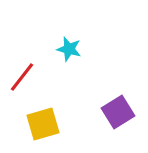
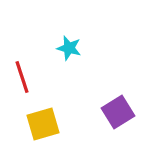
cyan star: moved 1 px up
red line: rotated 56 degrees counterclockwise
